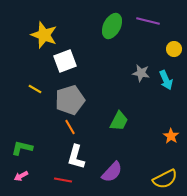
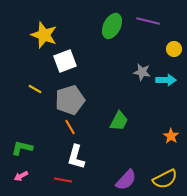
gray star: moved 1 px right, 1 px up
cyan arrow: rotated 66 degrees counterclockwise
purple semicircle: moved 14 px right, 8 px down
